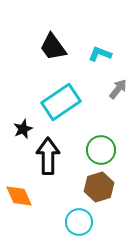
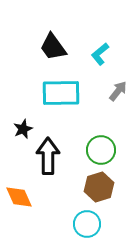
cyan L-shape: rotated 60 degrees counterclockwise
gray arrow: moved 2 px down
cyan rectangle: moved 9 px up; rotated 33 degrees clockwise
orange diamond: moved 1 px down
cyan circle: moved 8 px right, 2 px down
